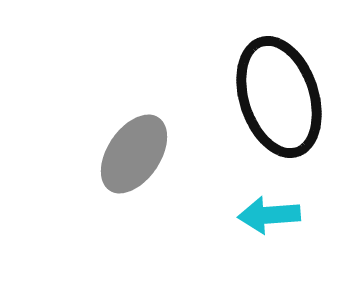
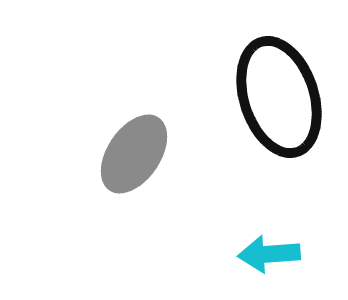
cyan arrow: moved 39 px down
